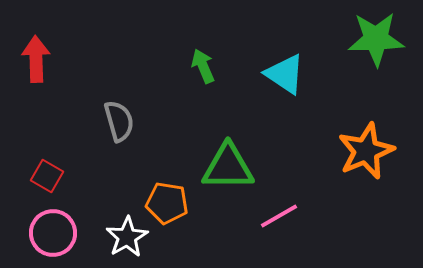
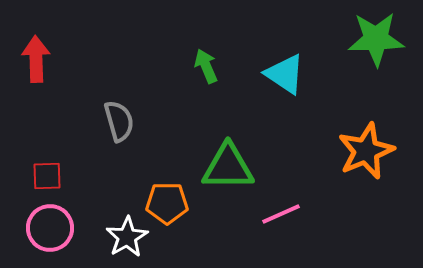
green arrow: moved 3 px right
red square: rotated 32 degrees counterclockwise
orange pentagon: rotated 9 degrees counterclockwise
pink line: moved 2 px right, 2 px up; rotated 6 degrees clockwise
pink circle: moved 3 px left, 5 px up
